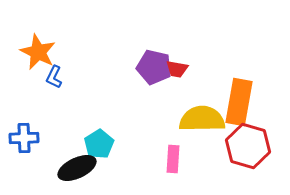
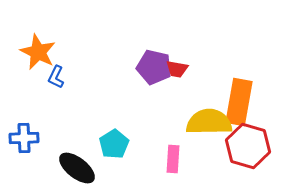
blue L-shape: moved 2 px right
yellow semicircle: moved 7 px right, 3 px down
cyan pentagon: moved 15 px right
black ellipse: rotated 63 degrees clockwise
